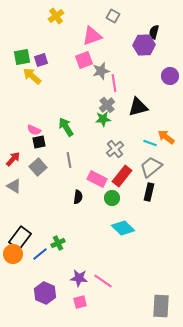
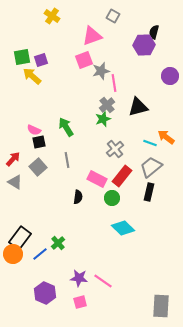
yellow cross at (56, 16): moved 4 px left; rotated 21 degrees counterclockwise
green star at (103, 119): rotated 14 degrees counterclockwise
gray line at (69, 160): moved 2 px left
gray triangle at (14, 186): moved 1 px right, 4 px up
green cross at (58, 243): rotated 16 degrees counterclockwise
